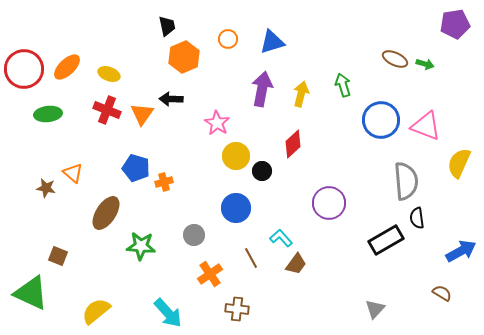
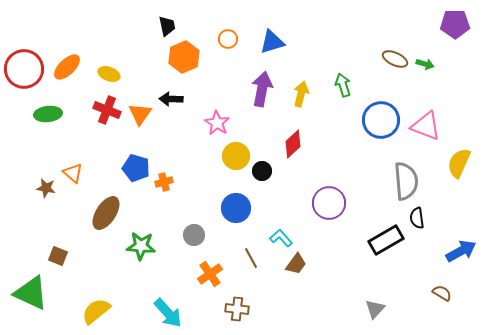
purple pentagon at (455, 24): rotated 8 degrees clockwise
orange triangle at (142, 114): moved 2 px left
